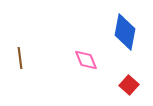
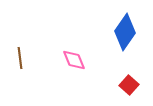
blue diamond: rotated 24 degrees clockwise
pink diamond: moved 12 px left
